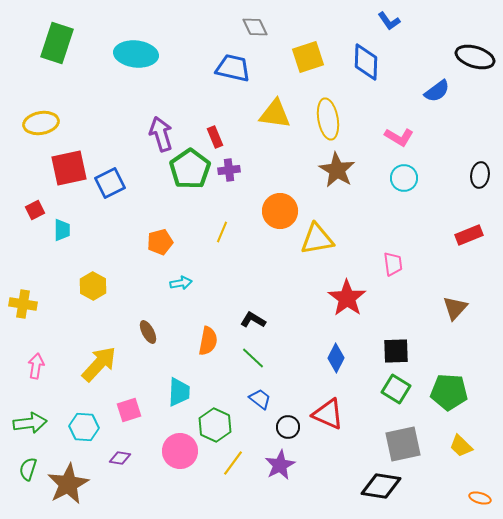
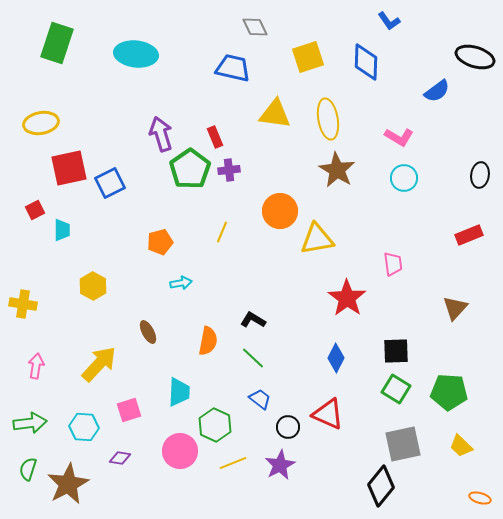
yellow line at (233, 463): rotated 32 degrees clockwise
black diamond at (381, 486): rotated 60 degrees counterclockwise
